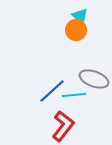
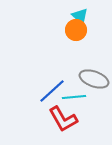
cyan line: moved 2 px down
red L-shape: moved 7 px up; rotated 112 degrees clockwise
